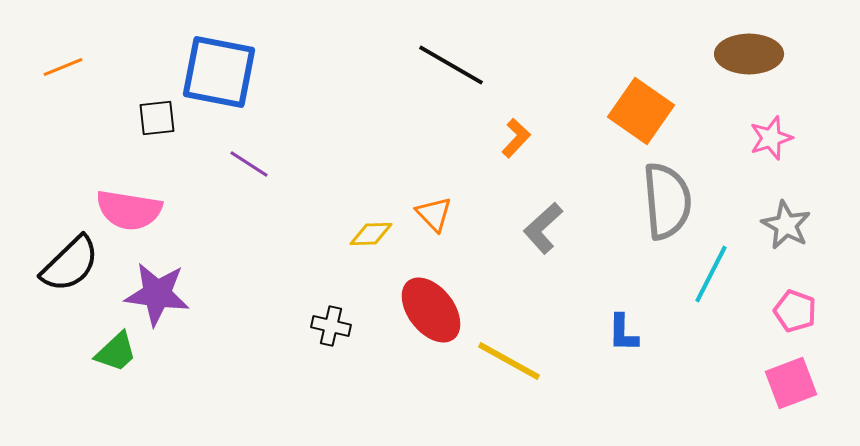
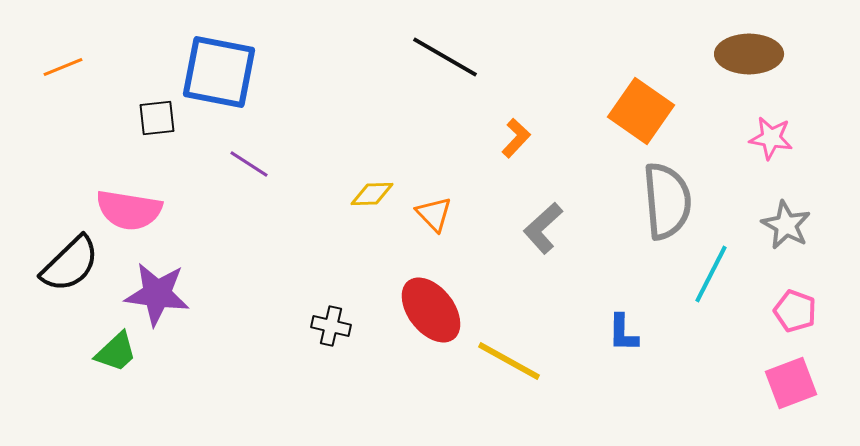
black line: moved 6 px left, 8 px up
pink star: rotated 27 degrees clockwise
yellow diamond: moved 1 px right, 40 px up
